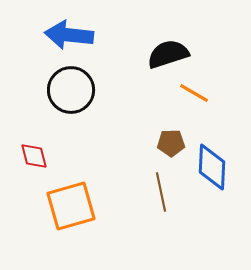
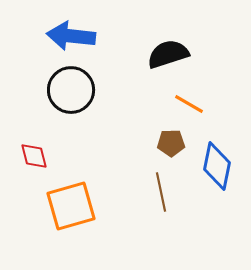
blue arrow: moved 2 px right, 1 px down
orange line: moved 5 px left, 11 px down
blue diamond: moved 5 px right, 1 px up; rotated 9 degrees clockwise
